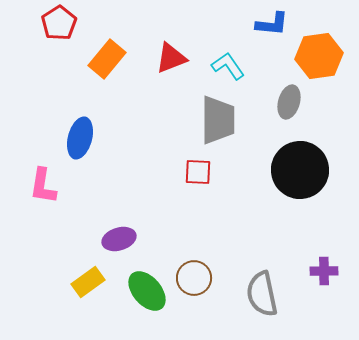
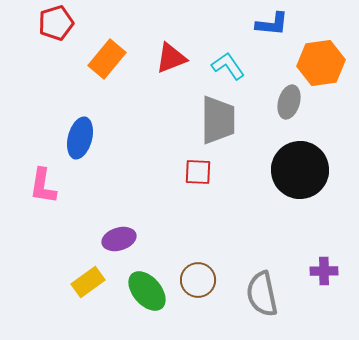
red pentagon: moved 3 px left; rotated 16 degrees clockwise
orange hexagon: moved 2 px right, 7 px down
brown circle: moved 4 px right, 2 px down
